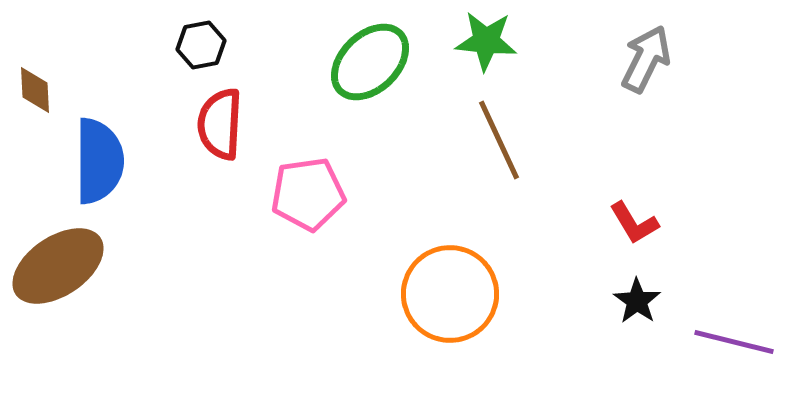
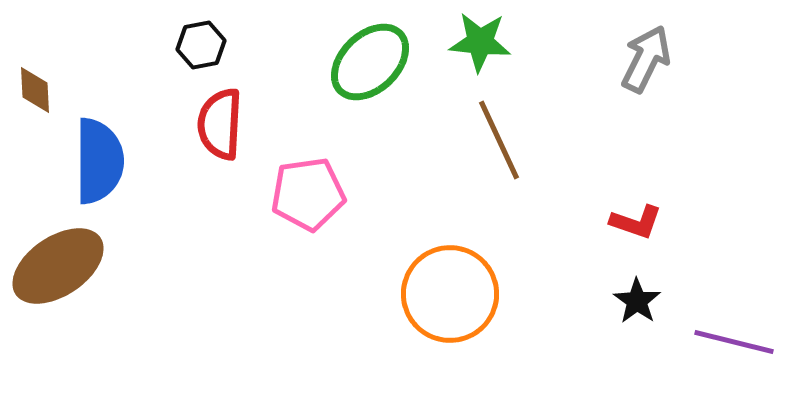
green star: moved 6 px left, 1 px down
red L-shape: moved 2 px right, 1 px up; rotated 40 degrees counterclockwise
